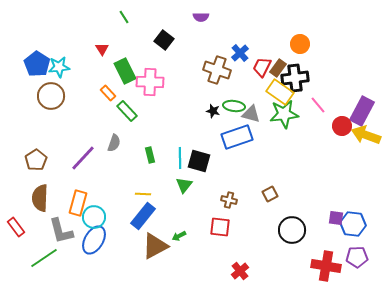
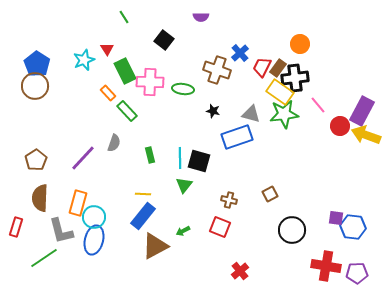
red triangle at (102, 49): moved 5 px right
cyan star at (59, 67): moved 25 px right, 7 px up; rotated 15 degrees counterclockwise
brown circle at (51, 96): moved 16 px left, 10 px up
green ellipse at (234, 106): moved 51 px left, 17 px up
red circle at (342, 126): moved 2 px left
blue hexagon at (353, 224): moved 3 px down
red rectangle at (16, 227): rotated 54 degrees clockwise
red square at (220, 227): rotated 15 degrees clockwise
green arrow at (179, 236): moved 4 px right, 5 px up
blue ellipse at (94, 240): rotated 16 degrees counterclockwise
purple pentagon at (357, 257): moved 16 px down
